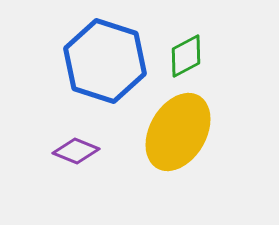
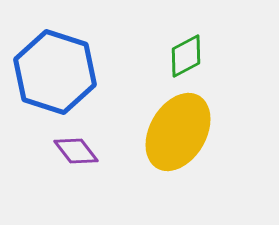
blue hexagon: moved 50 px left, 11 px down
purple diamond: rotated 30 degrees clockwise
